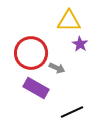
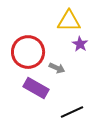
red circle: moved 3 px left, 1 px up
